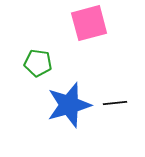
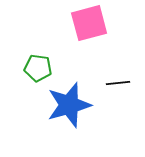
green pentagon: moved 5 px down
black line: moved 3 px right, 20 px up
